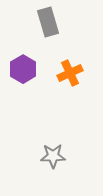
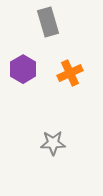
gray star: moved 13 px up
